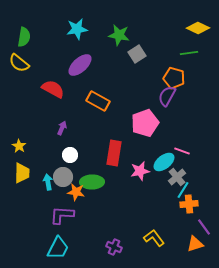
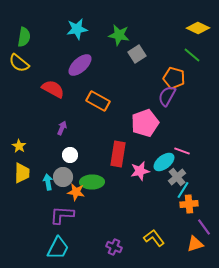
green line: moved 3 px right, 2 px down; rotated 48 degrees clockwise
red rectangle: moved 4 px right, 1 px down
